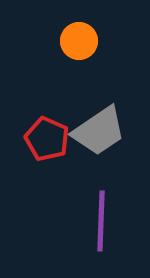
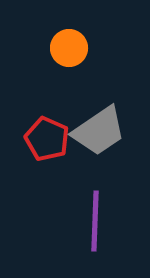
orange circle: moved 10 px left, 7 px down
purple line: moved 6 px left
